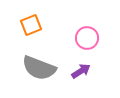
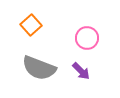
orange square: rotated 20 degrees counterclockwise
purple arrow: rotated 78 degrees clockwise
